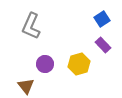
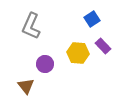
blue square: moved 10 px left
purple rectangle: moved 1 px down
yellow hexagon: moved 1 px left, 11 px up; rotated 20 degrees clockwise
